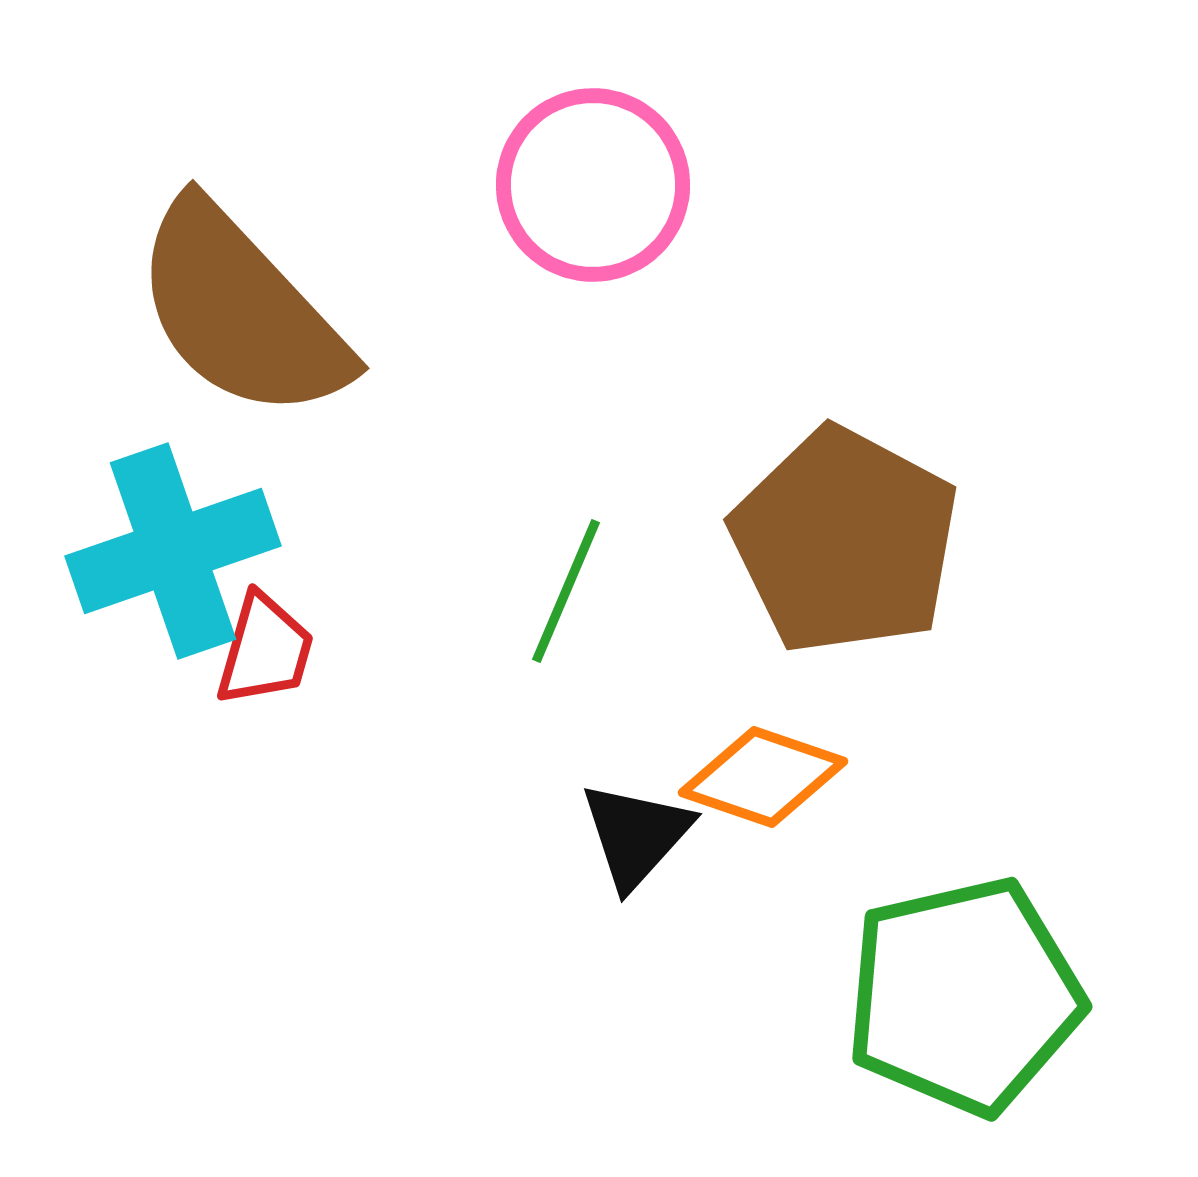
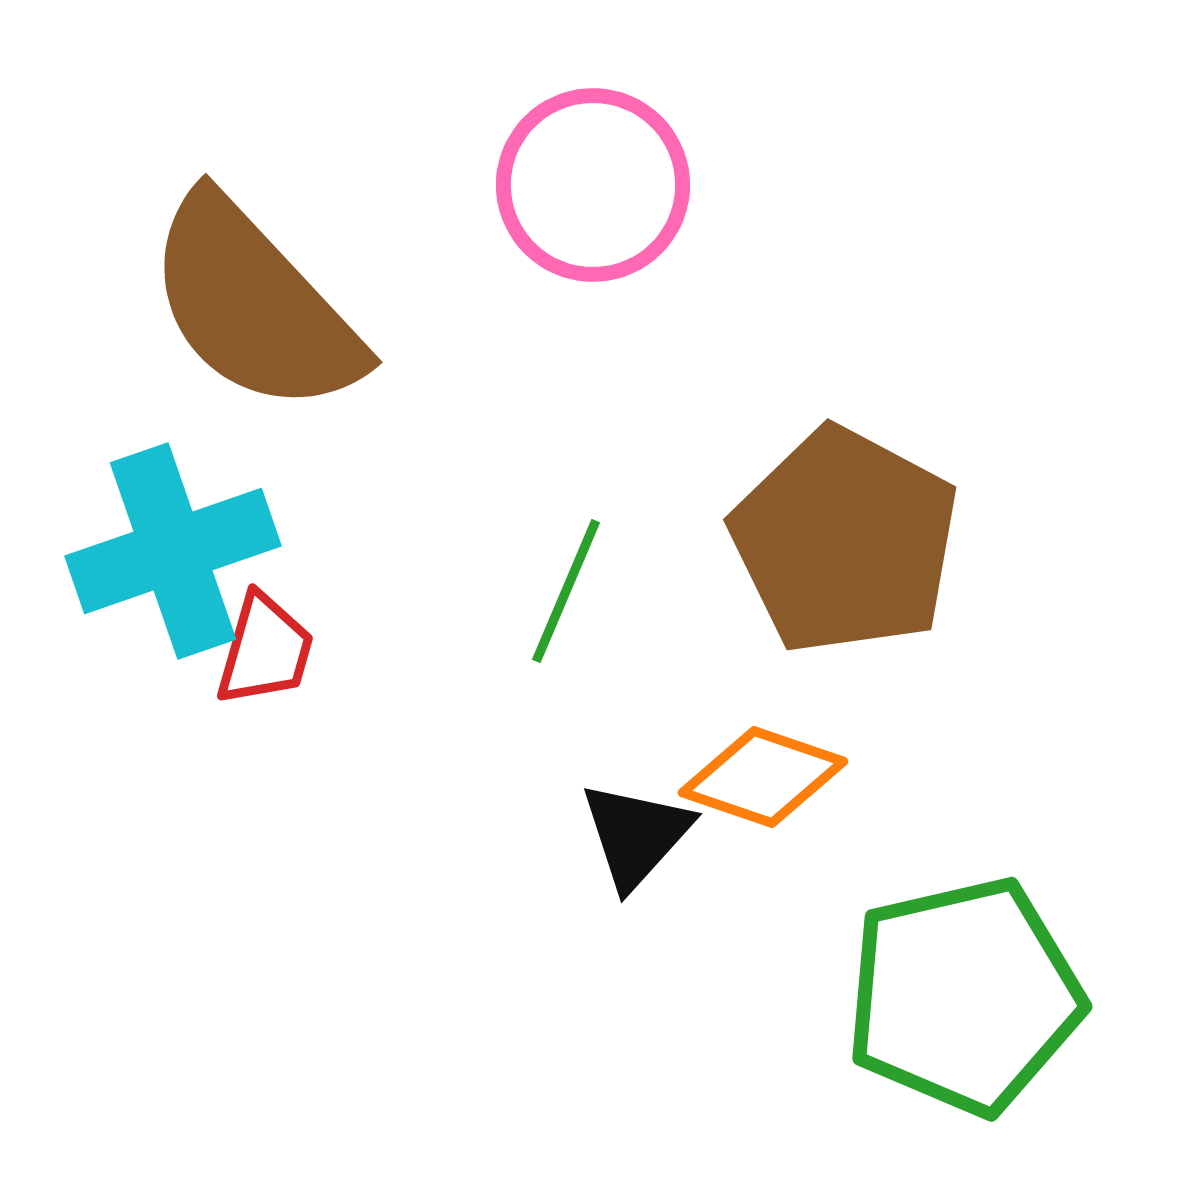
brown semicircle: moved 13 px right, 6 px up
